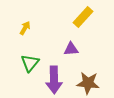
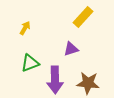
purple triangle: rotated 14 degrees counterclockwise
green triangle: rotated 30 degrees clockwise
purple arrow: moved 1 px right
